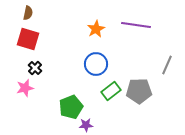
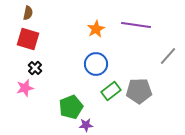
gray line: moved 1 px right, 9 px up; rotated 18 degrees clockwise
